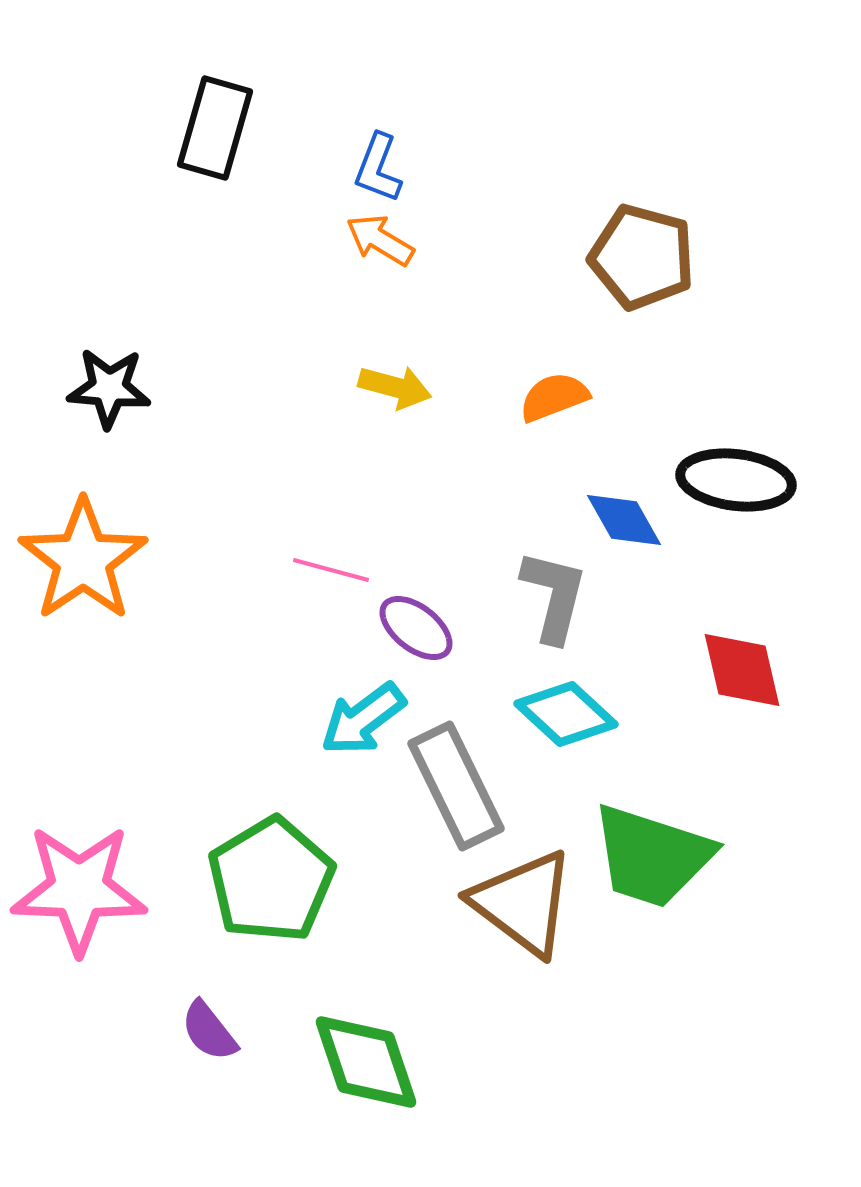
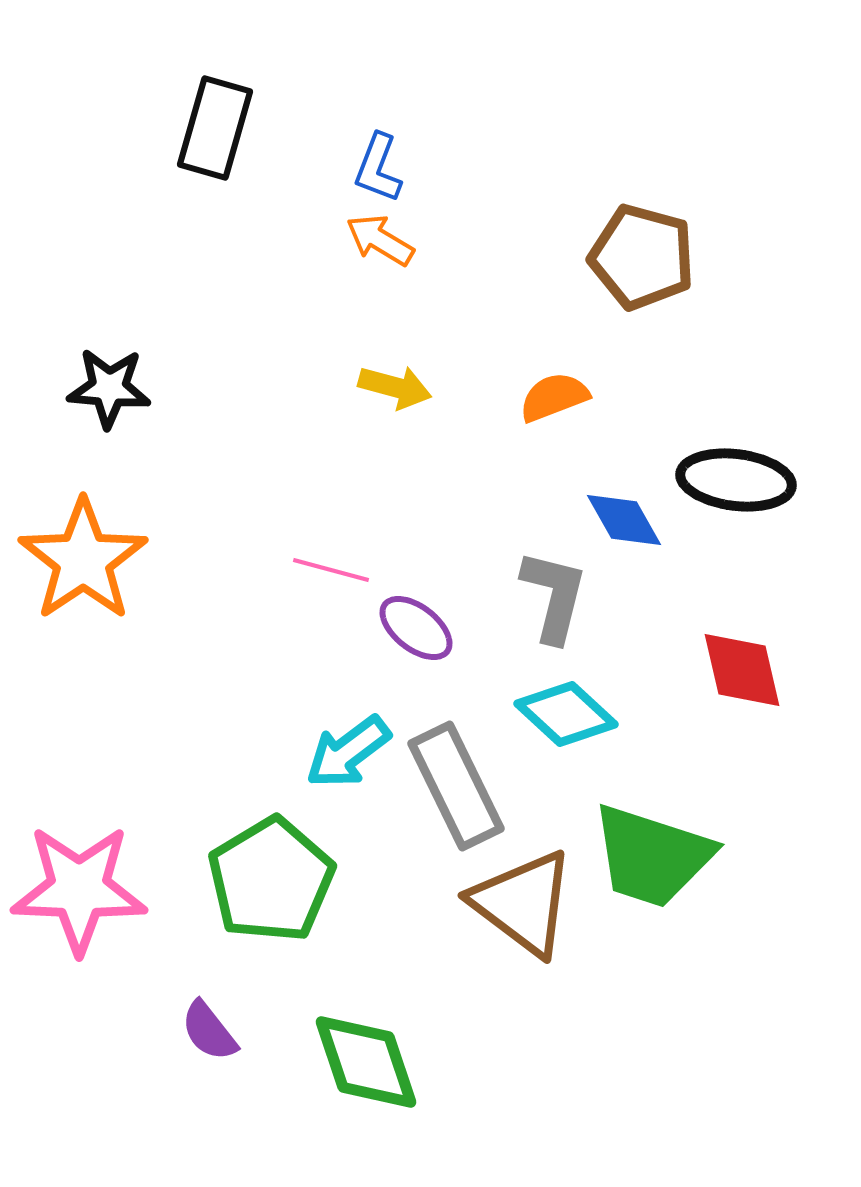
cyan arrow: moved 15 px left, 33 px down
